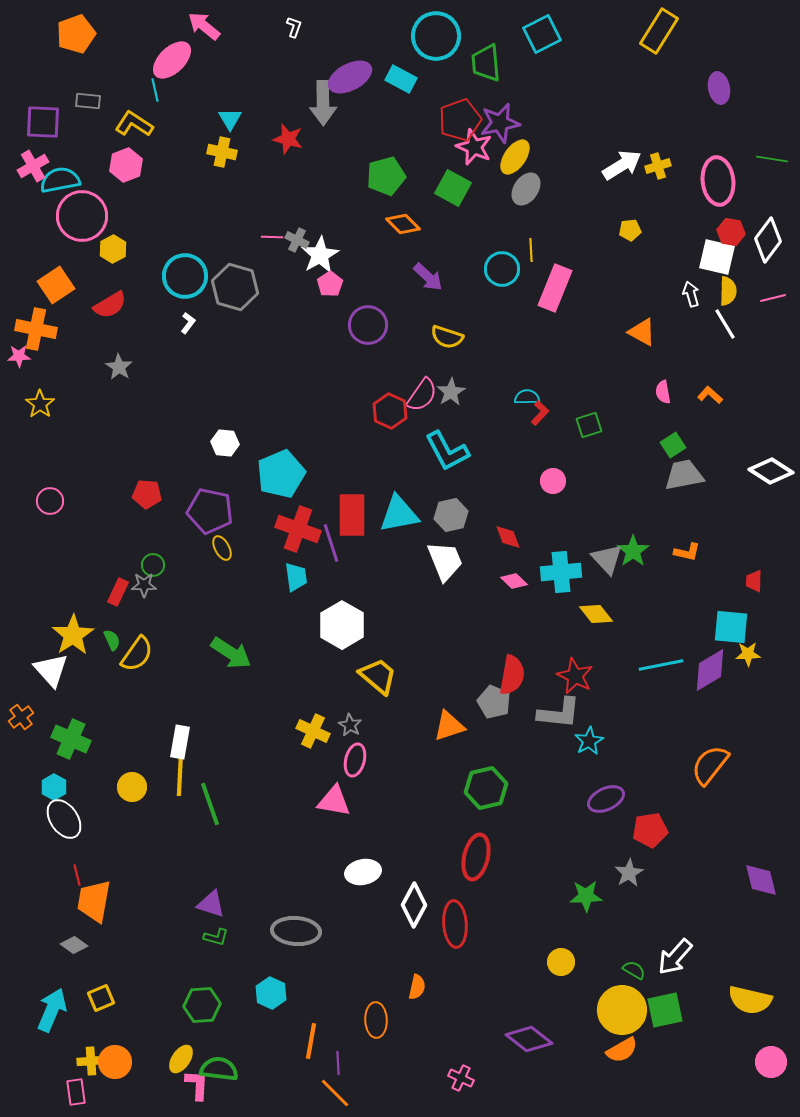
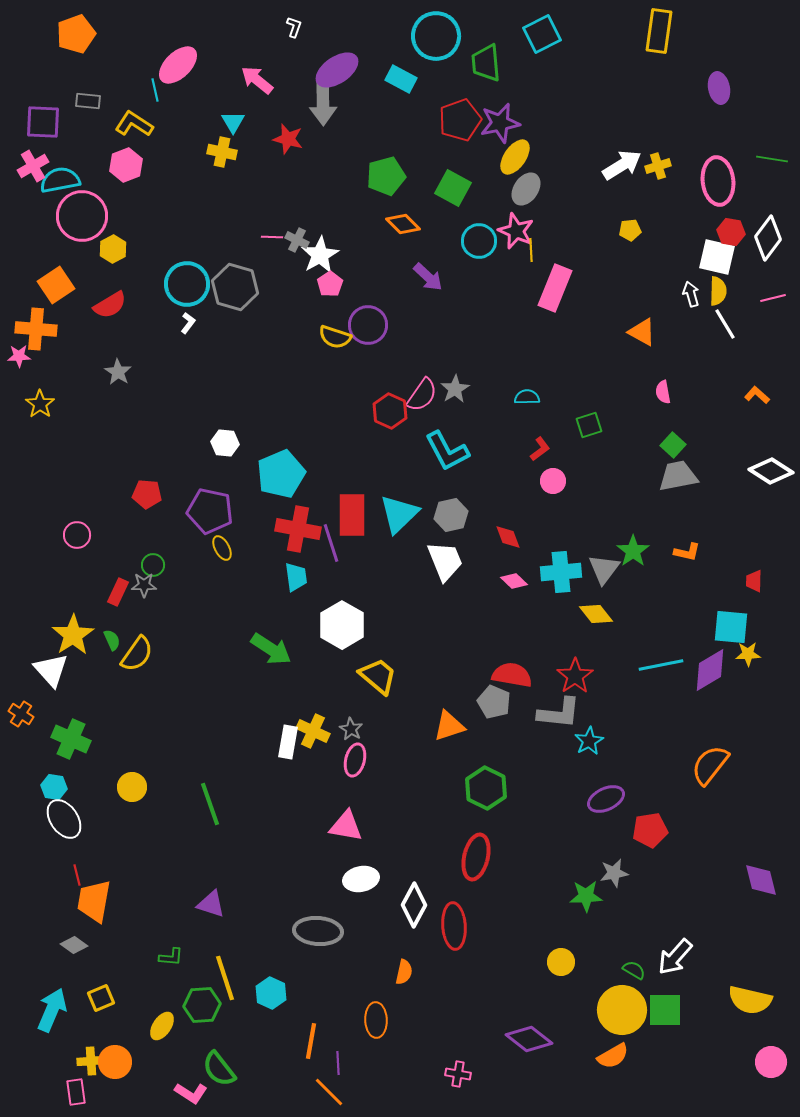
pink arrow at (204, 26): moved 53 px right, 54 px down
yellow rectangle at (659, 31): rotated 24 degrees counterclockwise
pink ellipse at (172, 60): moved 6 px right, 5 px down
purple ellipse at (350, 77): moved 13 px left, 7 px up; rotated 6 degrees counterclockwise
cyan triangle at (230, 119): moved 3 px right, 3 px down
pink star at (474, 147): moved 42 px right, 84 px down
white diamond at (768, 240): moved 2 px up
cyan circle at (502, 269): moved 23 px left, 28 px up
cyan circle at (185, 276): moved 2 px right, 8 px down
yellow semicircle at (728, 291): moved 10 px left
orange cross at (36, 329): rotated 6 degrees counterclockwise
yellow semicircle at (447, 337): moved 112 px left
gray star at (119, 367): moved 1 px left, 5 px down
gray star at (451, 392): moved 4 px right, 3 px up
orange L-shape at (710, 395): moved 47 px right
red L-shape at (540, 413): moved 36 px down; rotated 10 degrees clockwise
green square at (673, 445): rotated 15 degrees counterclockwise
gray trapezoid at (684, 475): moved 6 px left, 1 px down
pink circle at (50, 501): moved 27 px right, 34 px down
cyan triangle at (399, 514): rotated 33 degrees counterclockwise
red cross at (298, 529): rotated 9 degrees counterclockwise
gray triangle at (607, 559): moved 3 px left, 10 px down; rotated 20 degrees clockwise
green arrow at (231, 653): moved 40 px right, 4 px up
red semicircle at (512, 675): rotated 90 degrees counterclockwise
red star at (575, 676): rotated 12 degrees clockwise
orange cross at (21, 717): moved 3 px up; rotated 20 degrees counterclockwise
gray star at (350, 725): moved 1 px right, 4 px down
white rectangle at (180, 742): moved 108 px right
yellow line at (180, 773): moved 45 px right, 205 px down; rotated 21 degrees counterclockwise
cyan hexagon at (54, 787): rotated 20 degrees counterclockwise
green hexagon at (486, 788): rotated 21 degrees counterclockwise
pink triangle at (334, 801): moved 12 px right, 25 px down
white ellipse at (363, 872): moved 2 px left, 7 px down
gray star at (629, 873): moved 15 px left; rotated 20 degrees clockwise
red ellipse at (455, 924): moved 1 px left, 2 px down
gray ellipse at (296, 931): moved 22 px right
green L-shape at (216, 937): moved 45 px left, 20 px down; rotated 10 degrees counterclockwise
orange semicircle at (417, 987): moved 13 px left, 15 px up
green square at (665, 1010): rotated 12 degrees clockwise
orange semicircle at (622, 1050): moved 9 px left, 6 px down
yellow ellipse at (181, 1059): moved 19 px left, 33 px up
green semicircle at (219, 1069): rotated 135 degrees counterclockwise
pink cross at (461, 1078): moved 3 px left, 4 px up; rotated 15 degrees counterclockwise
pink L-shape at (197, 1085): moved 6 px left, 8 px down; rotated 120 degrees clockwise
orange line at (335, 1093): moved 6 px left, 1 px up
